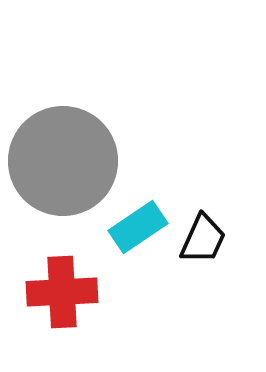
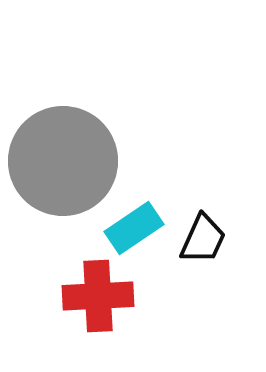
cyan rectangle: moved 4 px left, 1 px down
red cross: moved 36 px right, 4 px down
